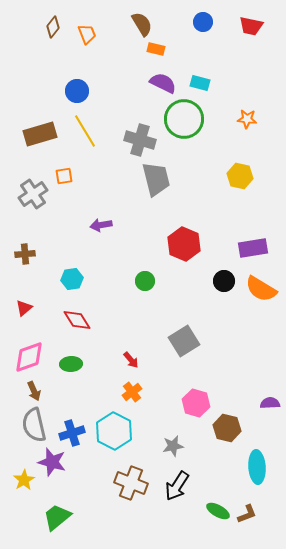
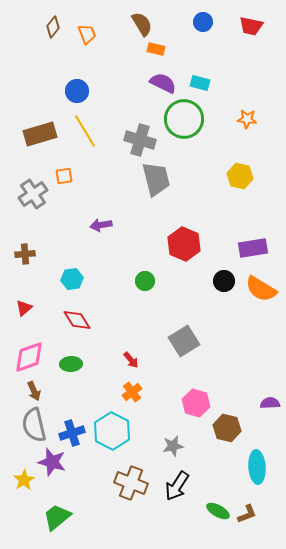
cyan hexagon at (114, 431): moved 2 px left
